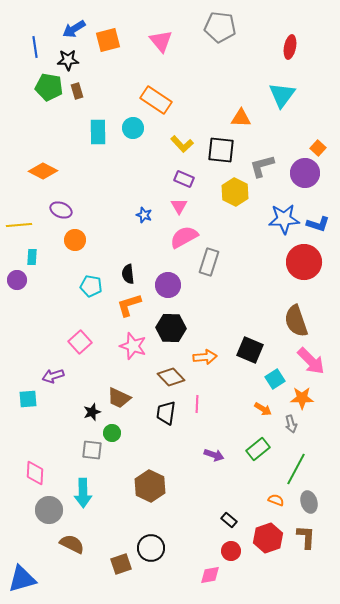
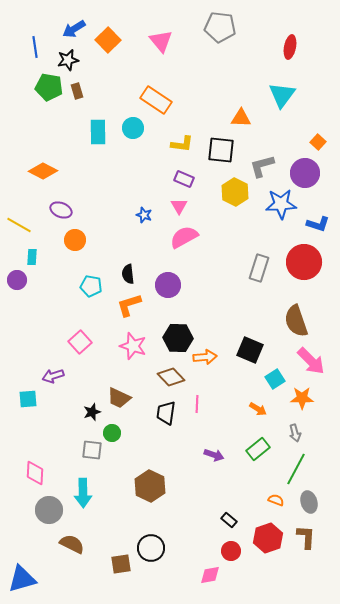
orange square at (108, 40): rotated 30 degrees counterclockwise
black star at (68, 60): rotated 10 degrees counterclockwise
yellow L-shape at (182, 144): rotated 40 degrees counterclockwise
orange square at (318, 148): moved 6 px up
blue star at (284, 219): moved 3 px left, 15 px up
yellow line at (19, 225): rotated 35 degrees clockwise
gray rectangle at (209, 262): moved 50 px right, 6 px down
black hexagon at (171, 328): moved 7 px right, 10 px down
orange arrow at (263, 409): moved 5 px left
gray arrow at (291, 424): moved 4 px right, 9 px down
brown square at (121, 564): rotated 10 degrees clockwise
